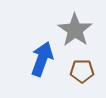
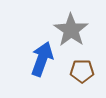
gray star: moved 4 px left
